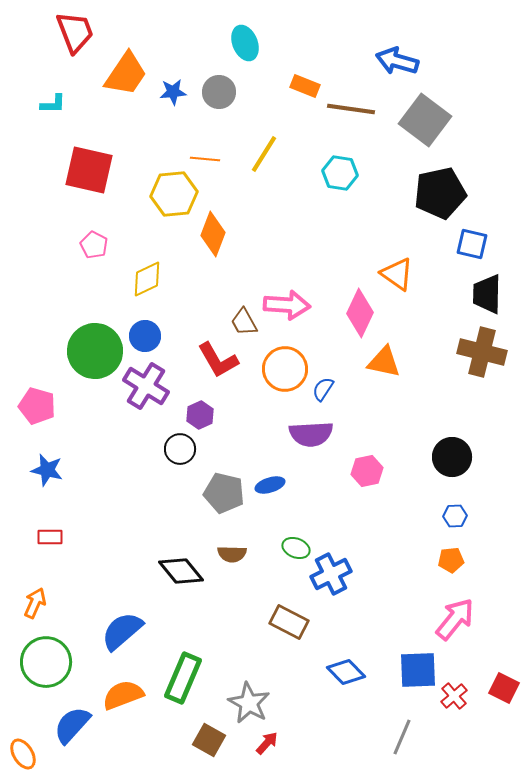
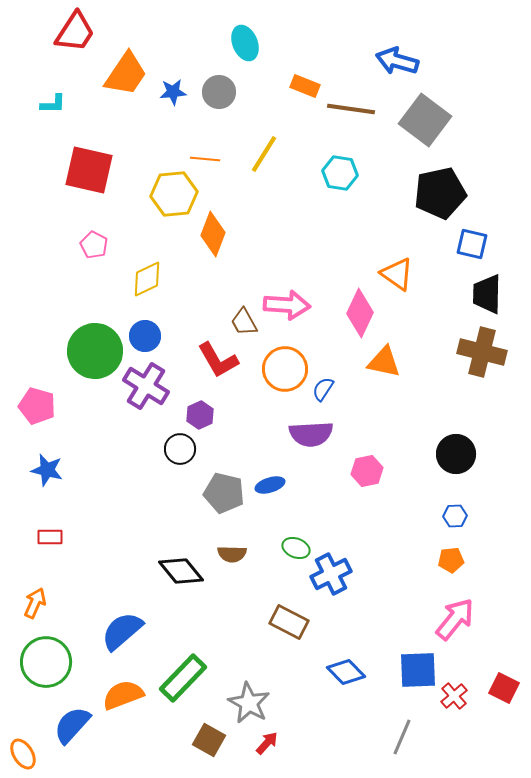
red trapezoid at (75, 32): rotated 54 degrees clockwise
black circle at (452, 457): moved 4 px right, 3 px up
green rectangle at (183, 678): rotated 21 degrees clockwise
